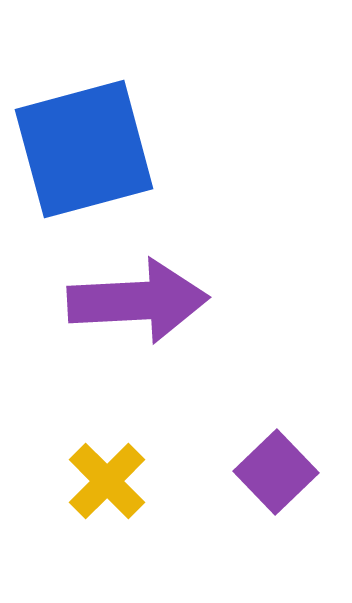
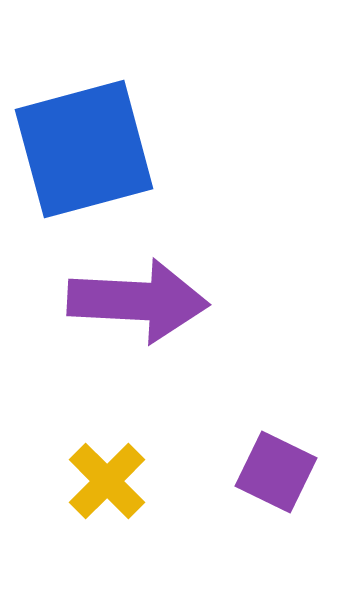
purple arrow: rotated 6 degrees clockwise
purple square: rotated 20 degrees counterclockwise
